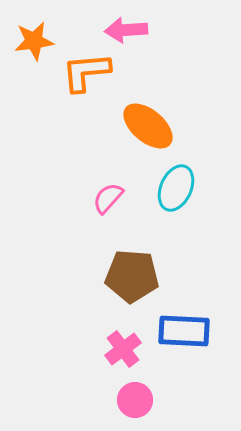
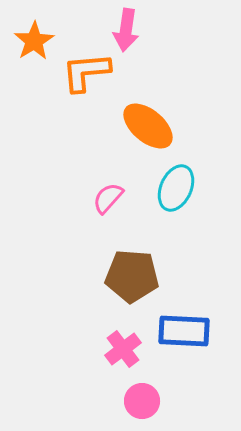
pink arrow: rotated 78 degrees counterclockwise
orange star: rotated 24 degrees counterclockwise
pink circle: moved 7 px right, 1 px down
